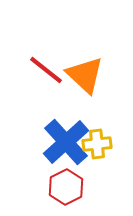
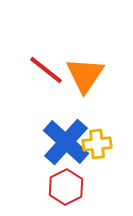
orange triangle: rotated 21 degrees clockwise
blue cross: rotated 6 degrees counterclockwise
